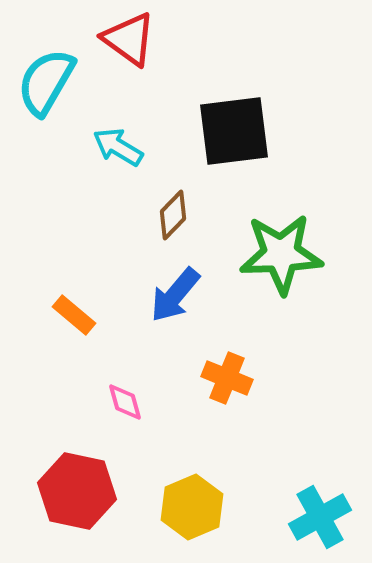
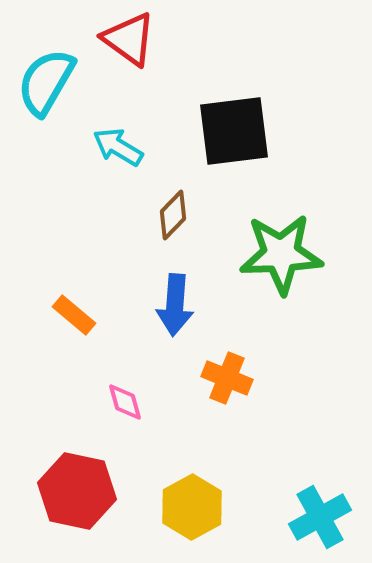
blue arrow: moved 10 px down; rotated 36 degrees counterclockwise
yellow hexagon: rotated 6 degrees counterclockwise
